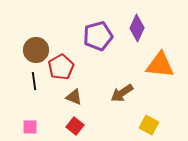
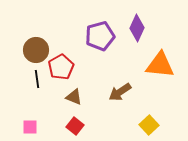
purple pentagon: moved 2 px right
black line: moved 3 px right, 2 px up
brown arrow: moved 2 px left, 1 px up
yellow square: rotated 18 degrees clockwise
